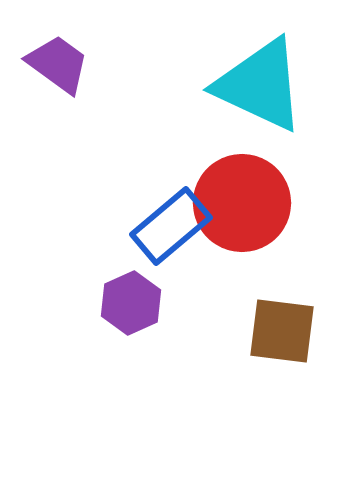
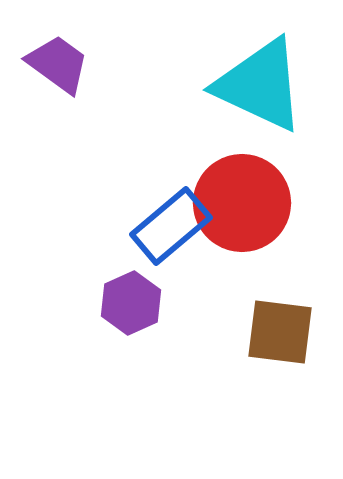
brown square: moved 2 px left, 1 px down
